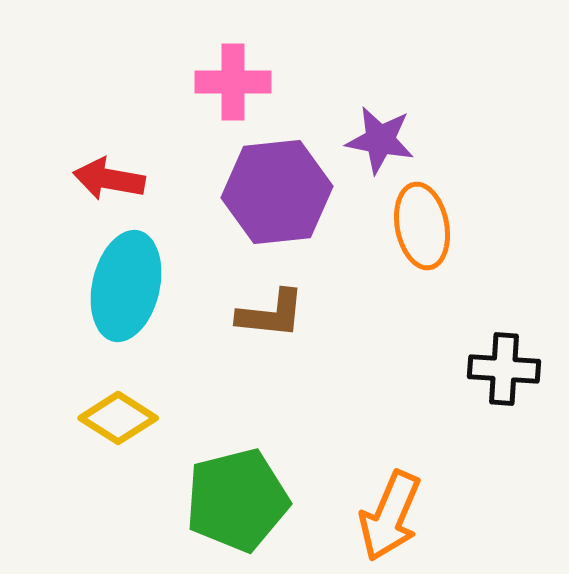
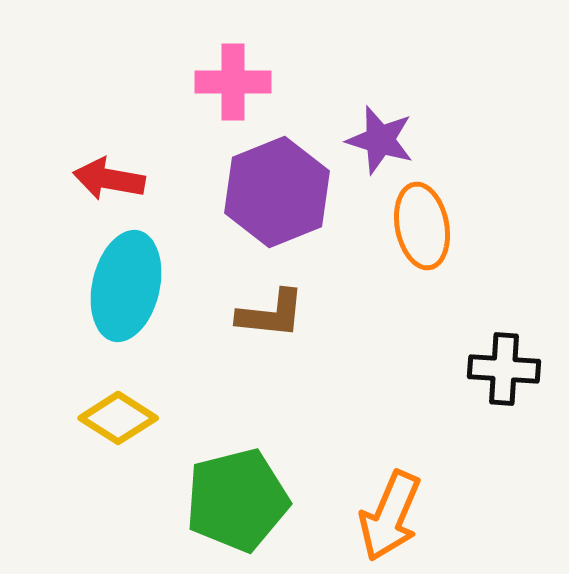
purple star: rotated 6 degrees clockwise
purple hexagon: rotated 16 degrees counterclockwise
